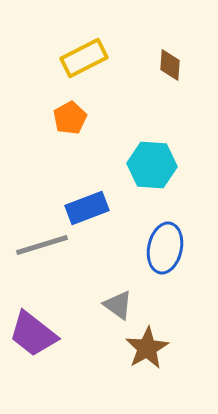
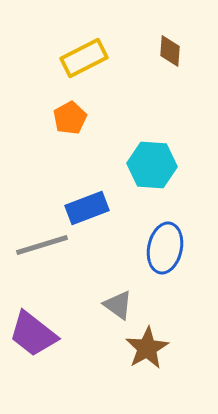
brown diamond: moved 14 px up
